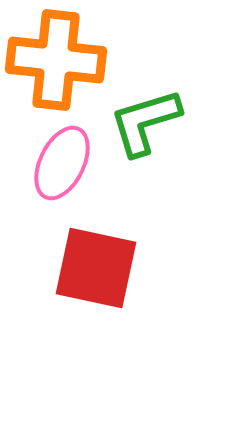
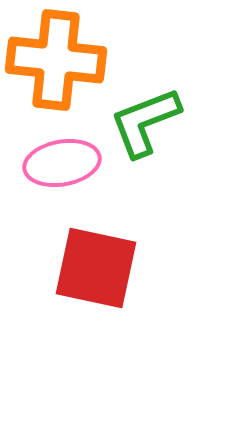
green L-shape: rotated 4 degrees counterclockwise
pink ellipse: rotated 54 degrees clockwise
